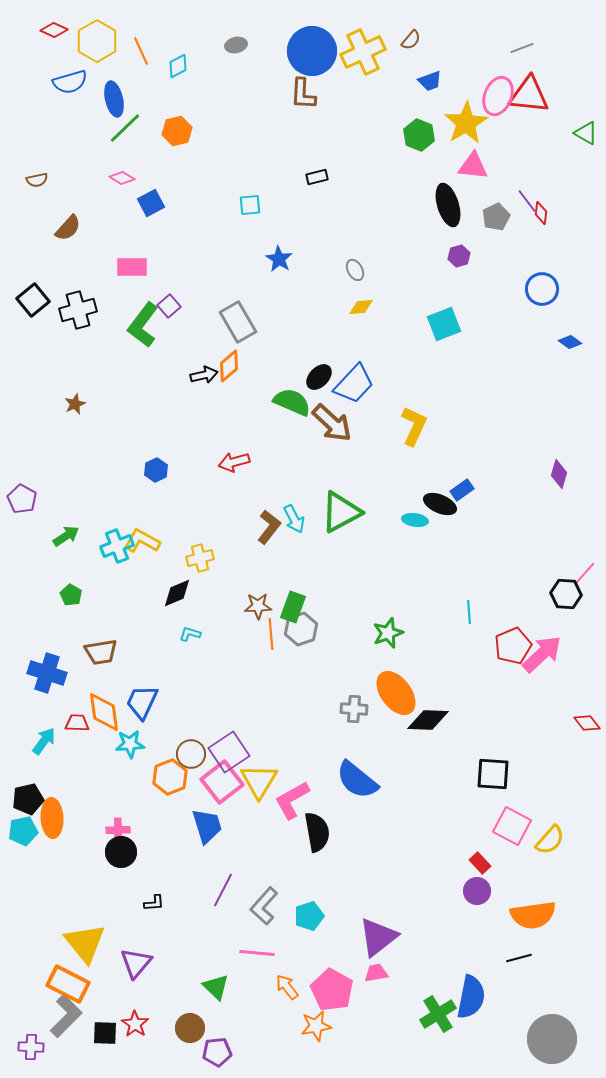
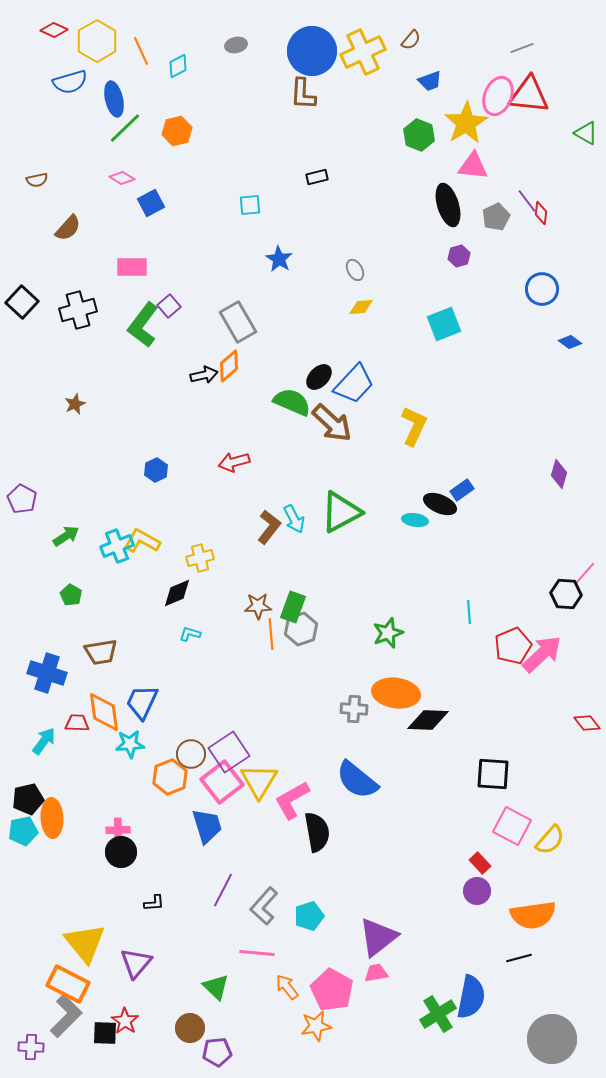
black square at (33, 300): moved 11 px left, 2 px down; rotated 8 degrees counterclockwise
orange ellipse at (396, 693): rotated 45 degrees counterclockwise
red star at (135, 1024): moved 10 px left, 3 px up
